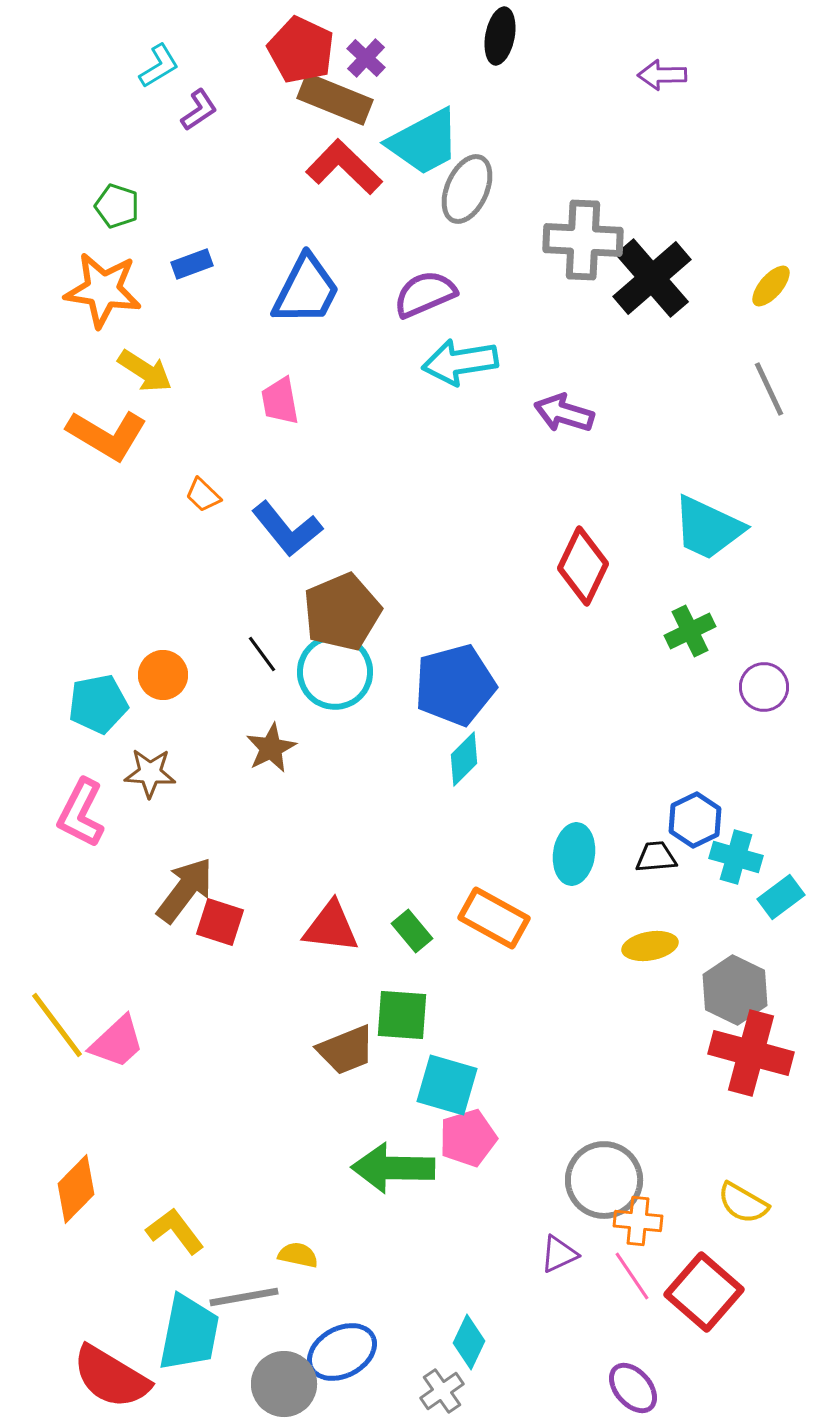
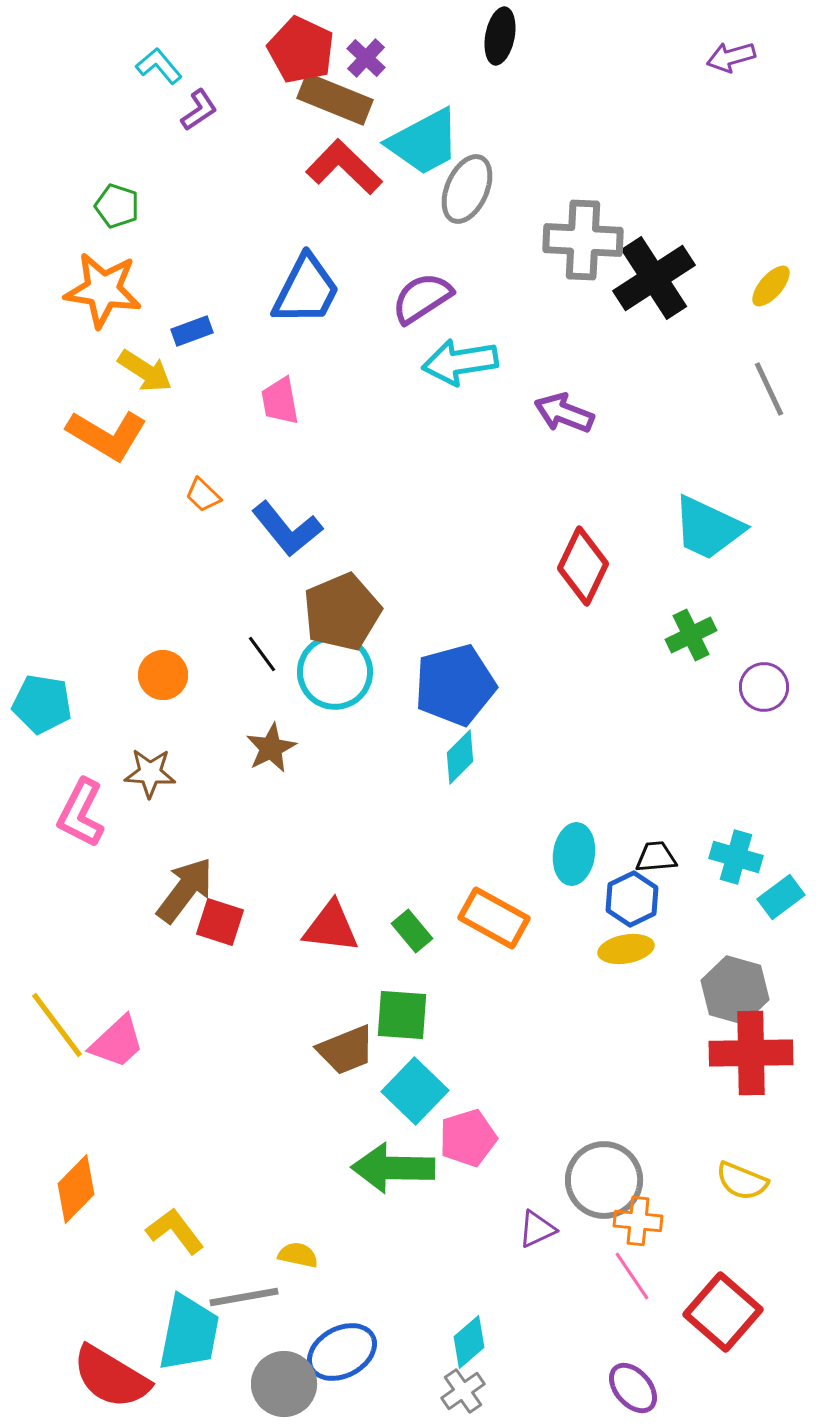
cyan L-shape at (159, 66): rotated 99 degrees counterclockwise
purple arrow at (662, 75): moved 69 px right, 18 px up; rotated 15 degrees counterclockwise
blue rectangle at (192, 264): moved 67 px down
black cross at (652, 278): moved 2 px right; rotated 8 degrees clockwise
purple semicircle at (425, 294): moved 3 px left, 4 px down; rotated 10 degrees counterclockwise
purple arrow at (564, 413): rotated 4 degrees clockwise
green cross at (690, 631): moved 1 px right, 4 px down
cyan pentagon at (98, 704): moved 56 px left; rotated 20 degrees clockwise
cyan diamond at (464, 759): moved 4 px left, 2 px up
blue hexagon at (695, 820): moved 63 px left, 79 px down
yellow ellipse at (650, 946): moved 24 px left, 3 px down
gray hexagon at (735, 990): rotated 10 degrees counterclockwise
red cross at (751, 1053): rotated 16 degrees counterclockwise
cyan square at (447, 1085): moved 32 px left, 6 px down; rotated 28 degrees clockwise
yellow semicircle at (743, 1203): moved 1 px left, 22 px up; rotated 8 degrees counterclockwise
purple triangle at (559, 1254): moved 22 px left, 25 px up
red square at (704, 1292): moved 19 px right, 20 px down
cyan diamond at (469, 1342): rotated 24 degrees clockwise
gray cross at (442, 1391): moved 21 px right
